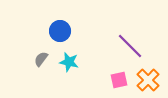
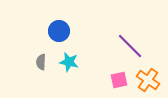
blue circle: moved 1 px left
gray semicircle: moved 3 px down; rotated 35 degrees counterclockwise
orange cross: rotated 10 degrees counterclockwise
